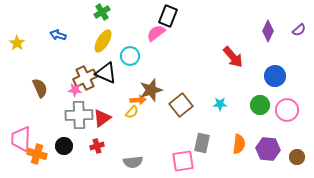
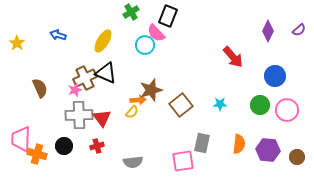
green cross: moved 29 px right
pink semicircle: rotated 96 degrees counterclockwise
cyan circle: moved 15 px right, 11 px up
pink star: rotated 24 degrees counterclockwise
red triangle: rotated 30 degrees counterclockwise
purple hexagon: moved 1 px down
